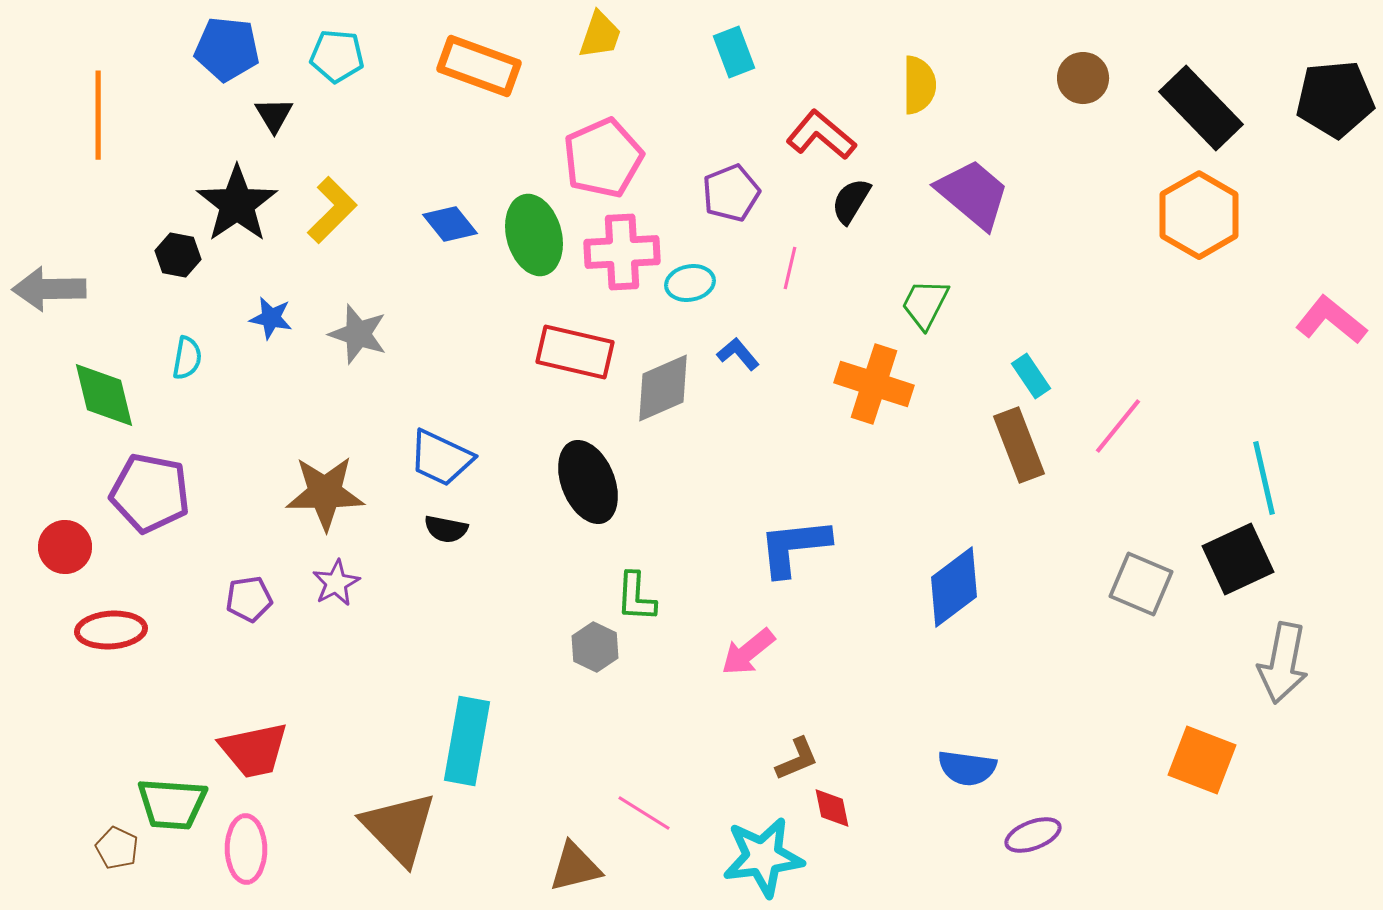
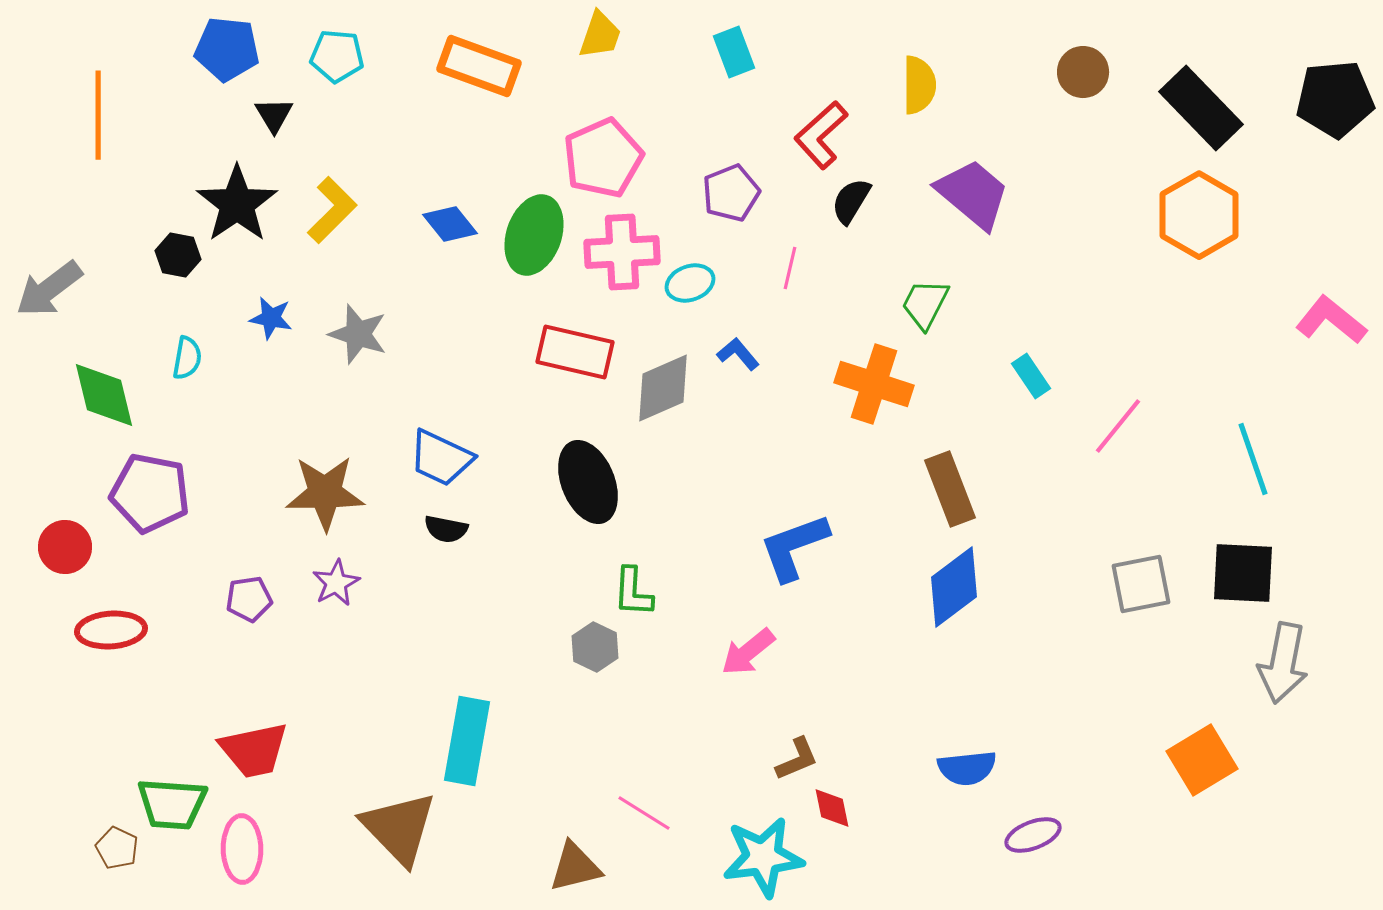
brown circle at (1083, 78): moved 6 px up
red L-shape at (821, 135): rotated 82 degrees counterclockwise
green ellipse at (534, 235): rotated 34 degrees clockwise
cyan ellipse at (690, 283): rotated 9 degrees counterclockwise
gray arrow at (49, 289): rotated 36 degrees counterclockwise
brown rectangle at (1019, 445): moved 69 px left, 44 px down
cyan line at (1264, 478): moved 11 px left, 19 px up; rotated 6 degrees counterclockwise
blue L-shape at (794, 547): rotated 14 degrees counterclockwise
black square at (1238, 559): moved 5 px right, 14 px down; rotated 28 degrees clockwise
gray square at (1141, 584): rotated 34 degrees counterclockwise
green L-shape at (636, 597): moved 3 px left, 5 px up
orange square at (1202, 760): rotated 38 degrees clockwise
blue semicircle at (967, 768): rotated 14 degrees counterclockwise
pink ellipse at (246, 849): moved 4 px left
